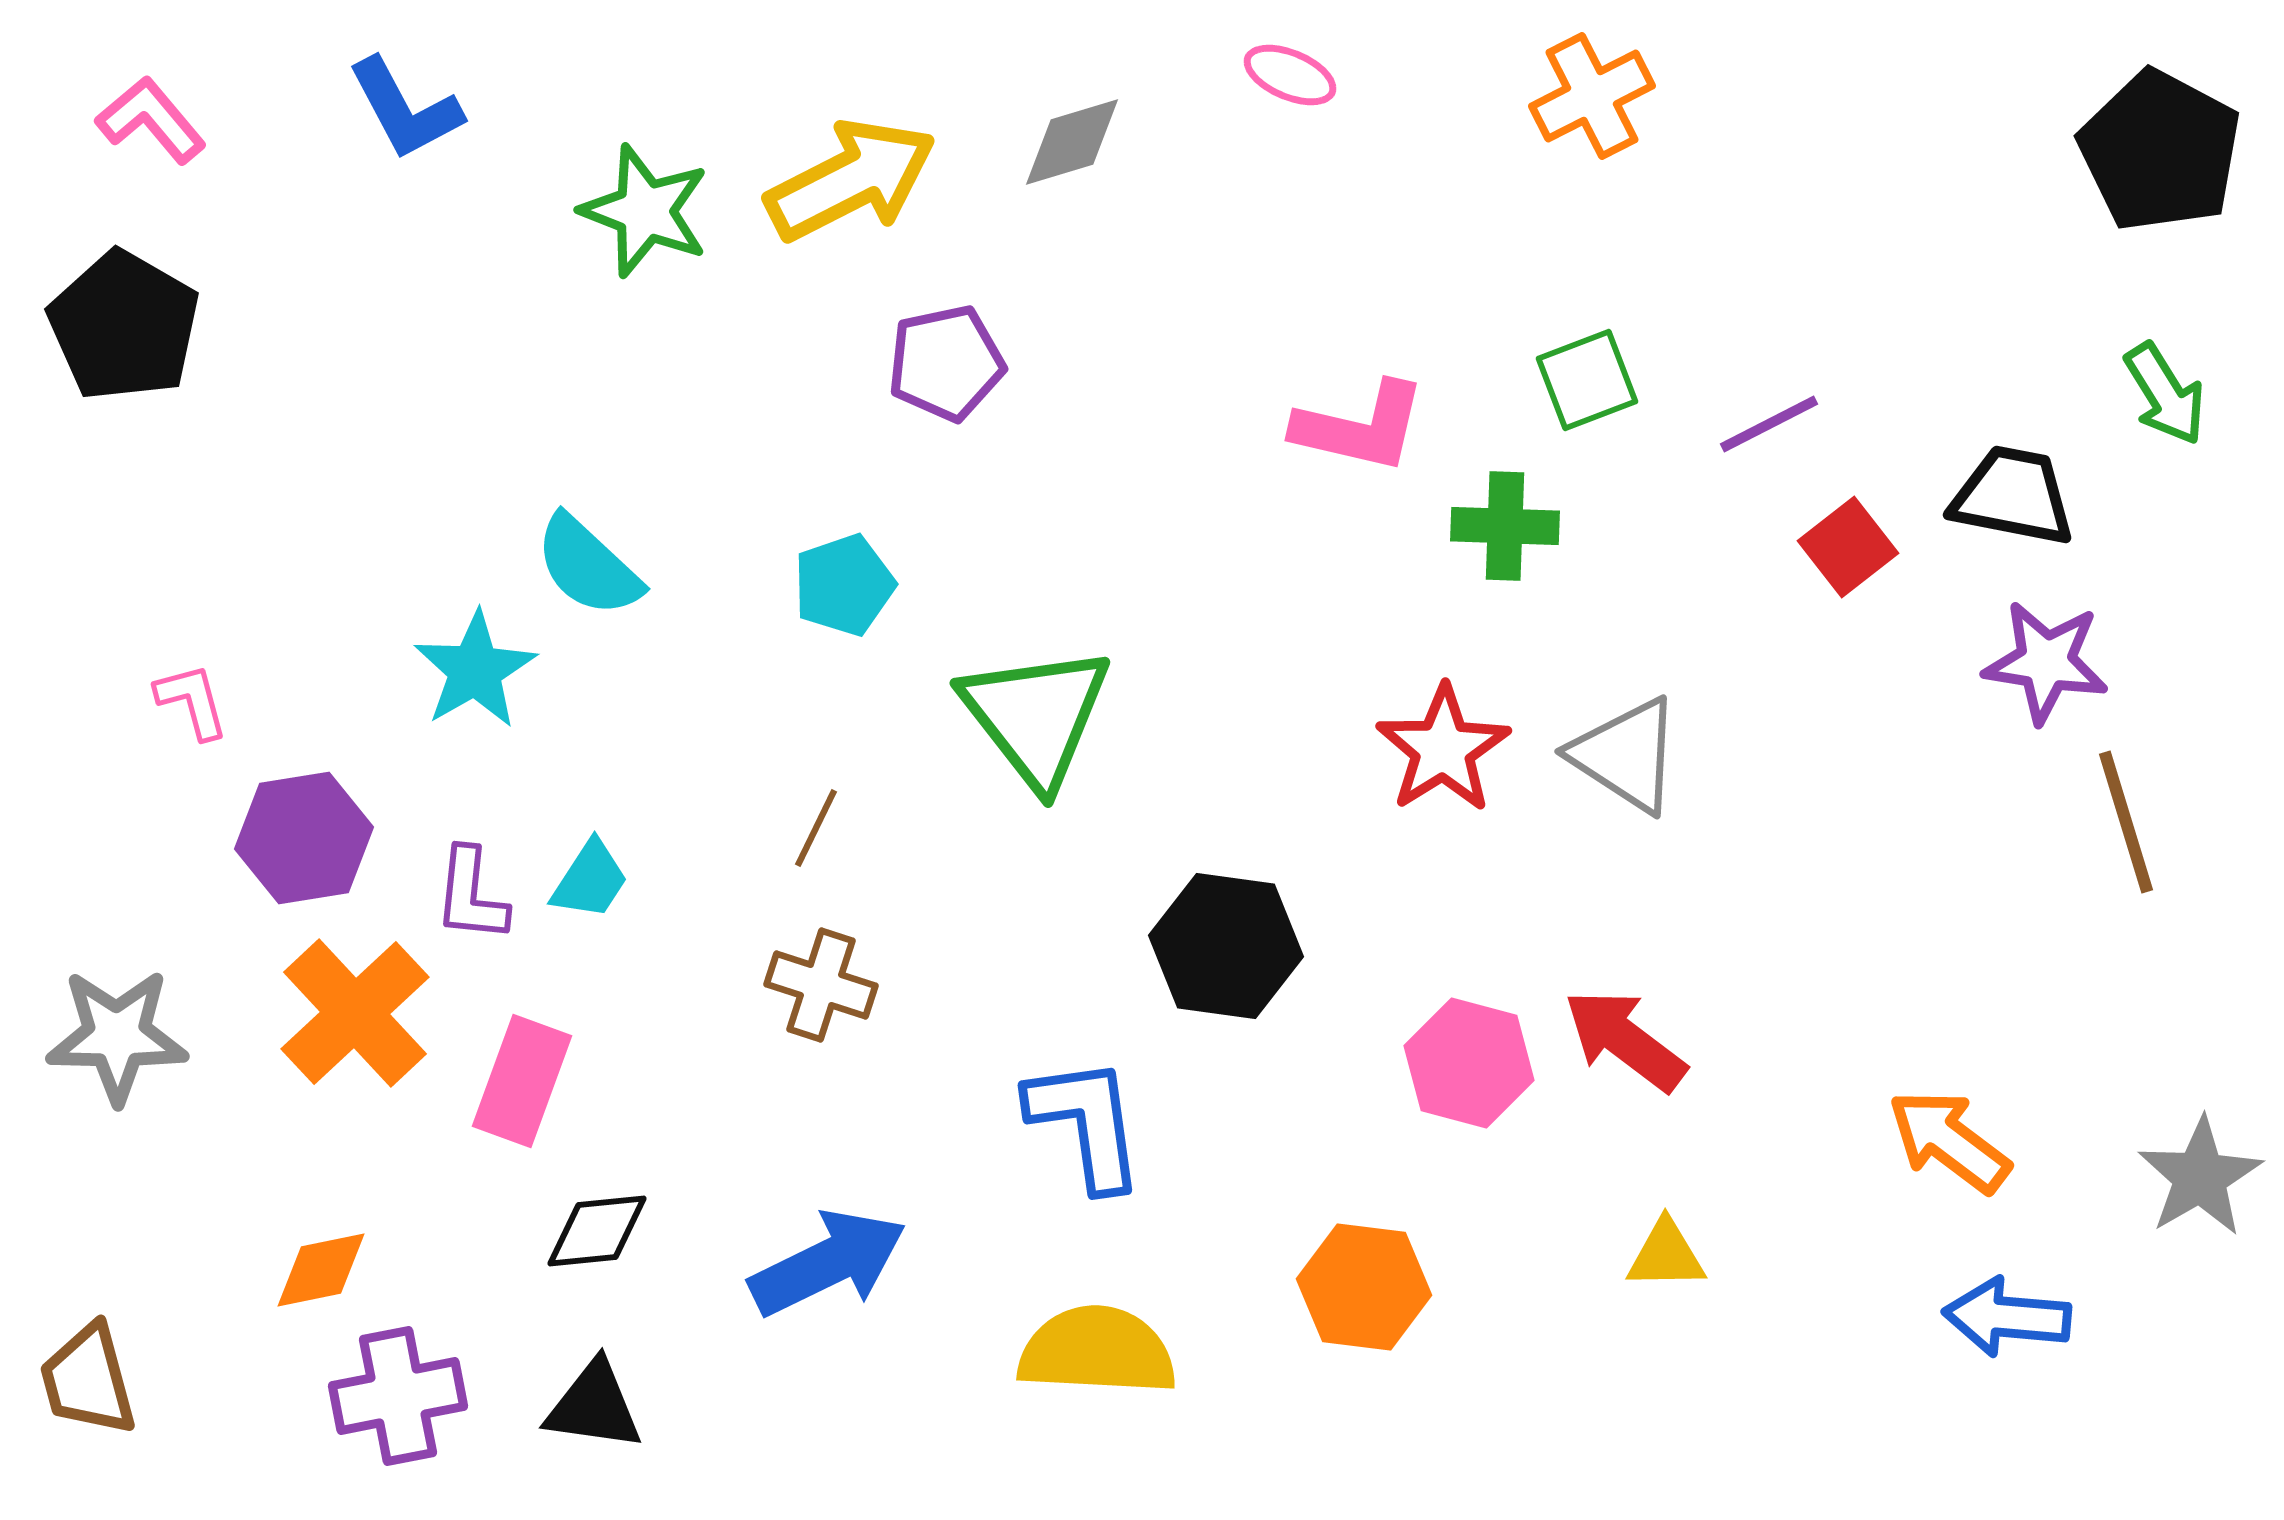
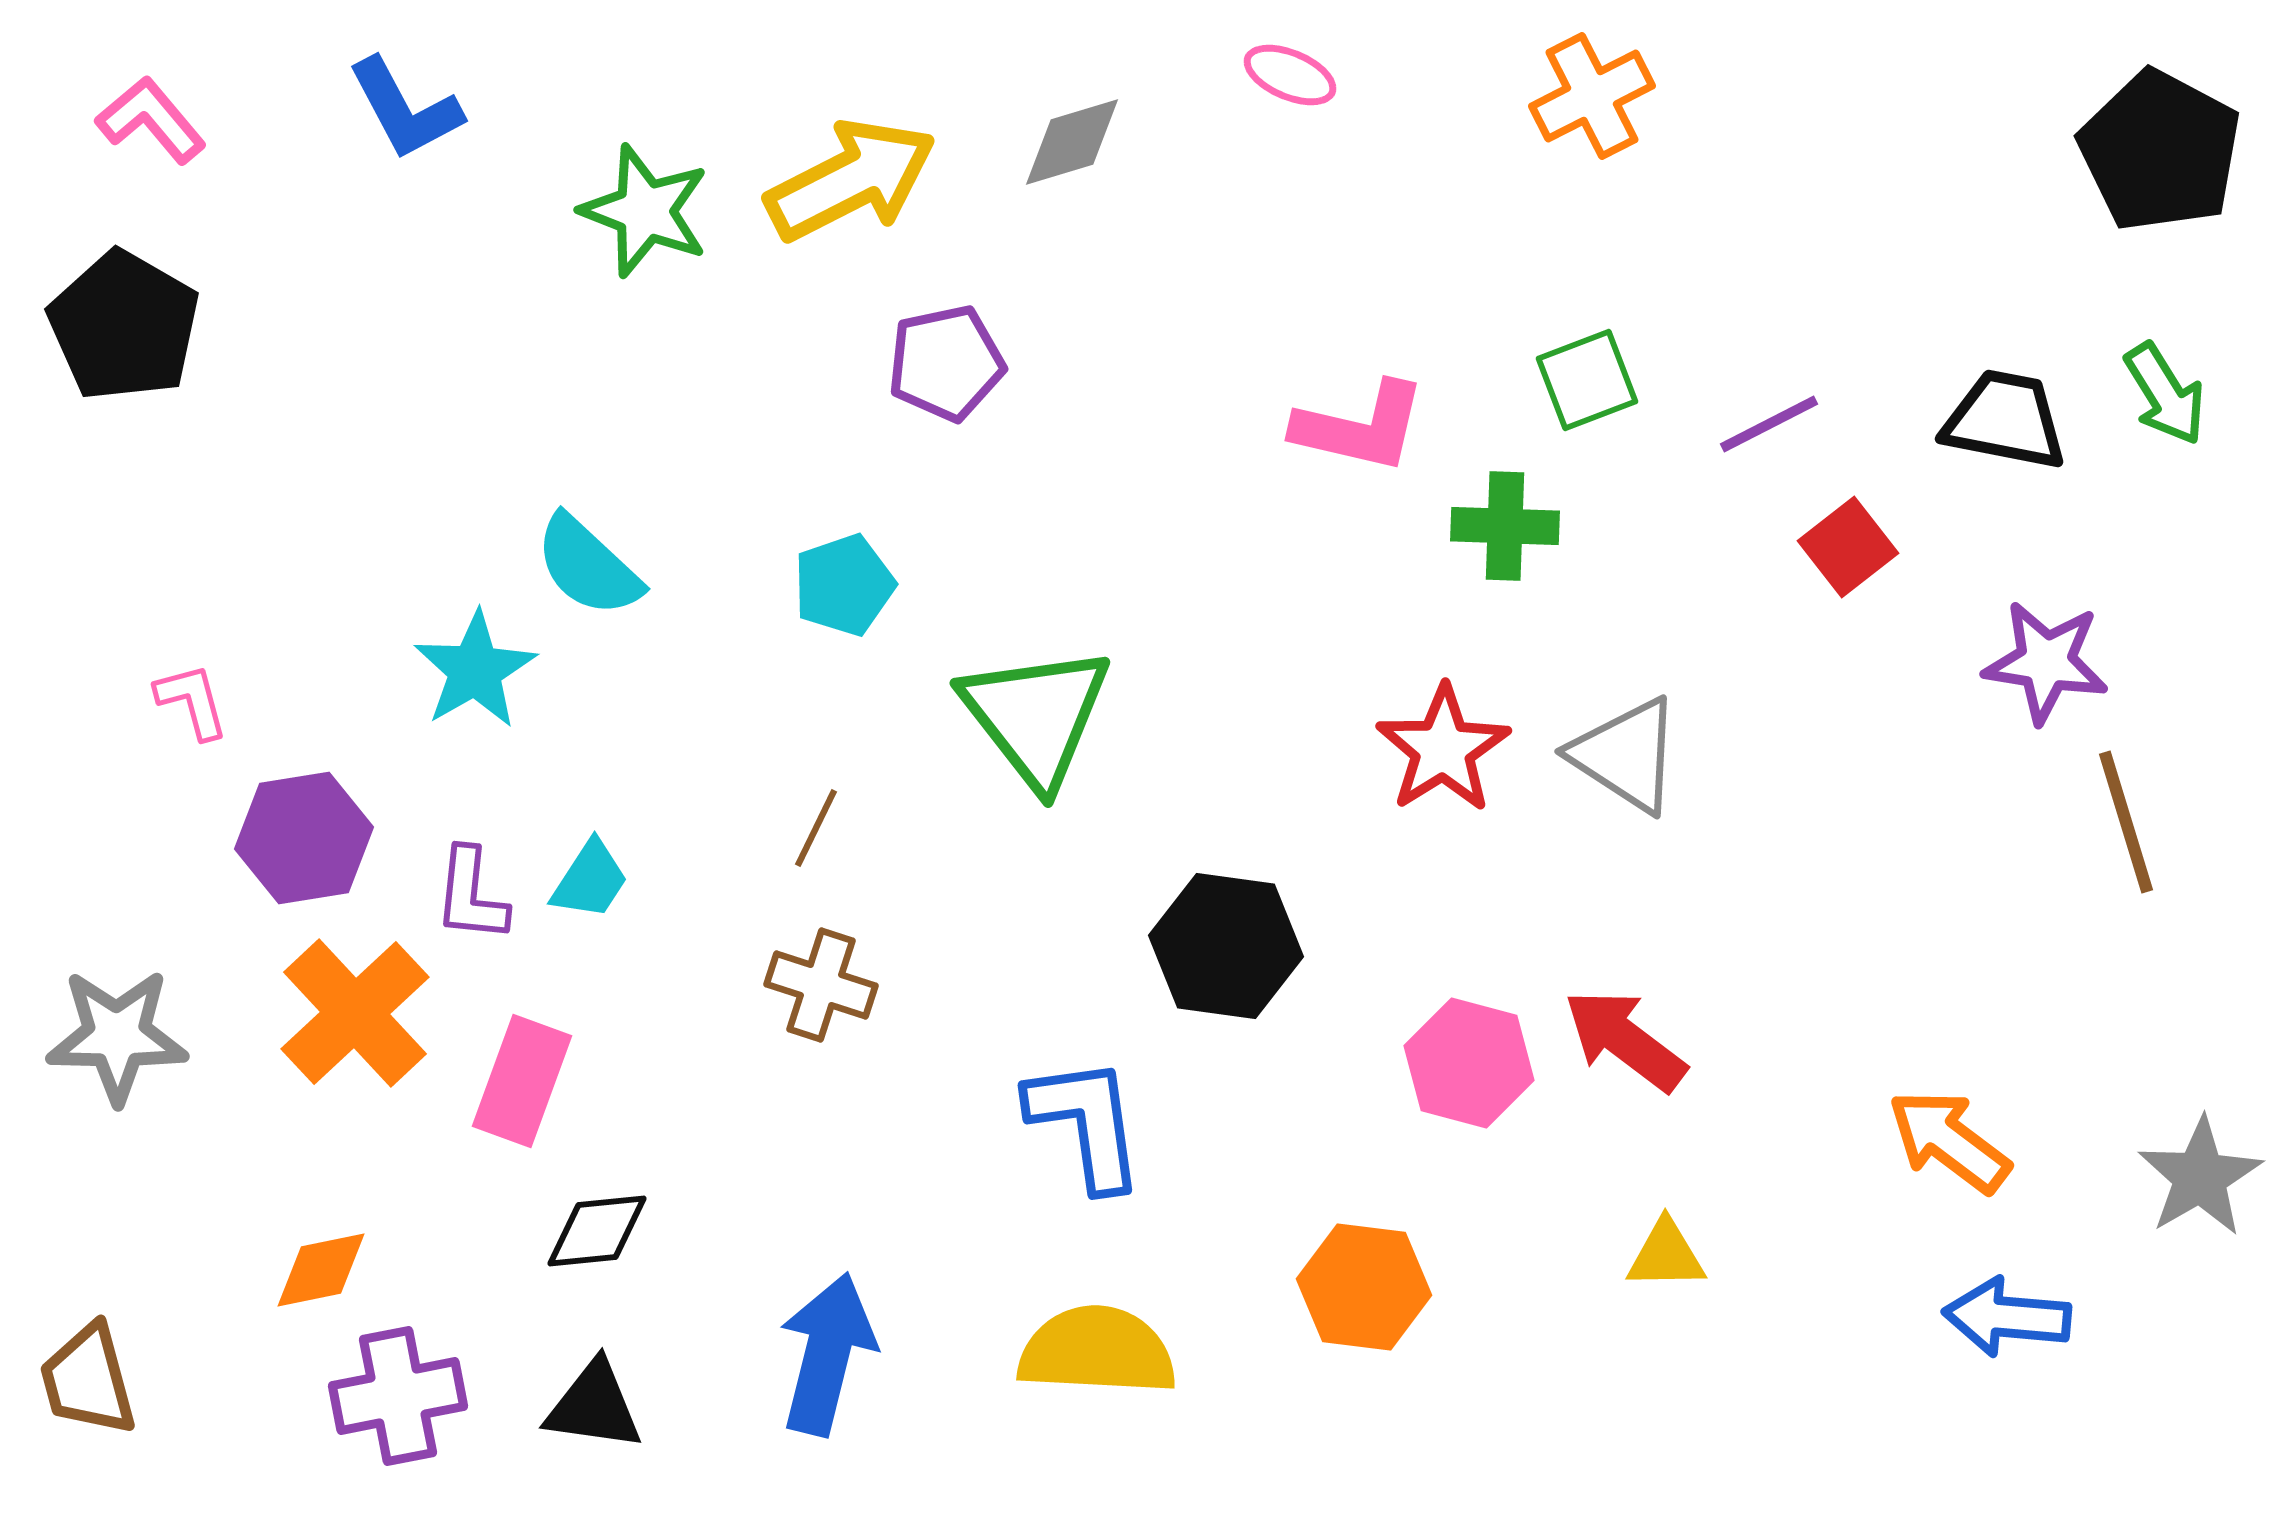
black trapezoid at (2013, 496): moved 8 px left, 76 px up
blue arrow at (828, 1263): moved 1 px left, 91 px down; rotated 50 degrees counterclockwise
